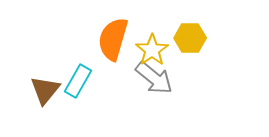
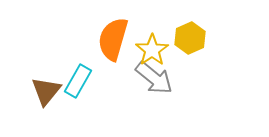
yellow hexagon: rotated 24 degrees counterclockwise
brown triangle: moved 1 px right, 1 px down
